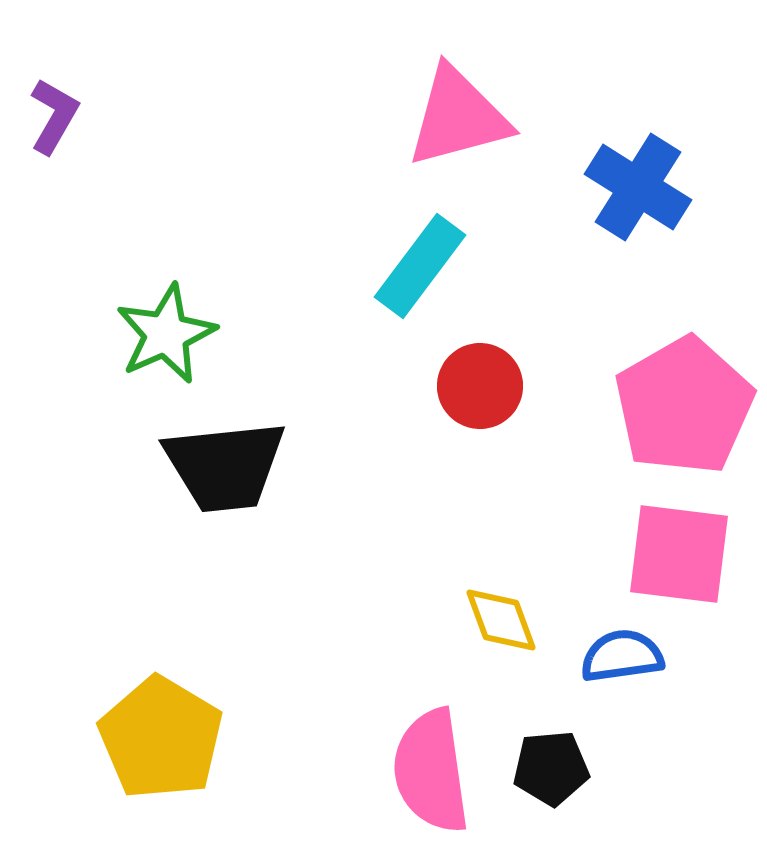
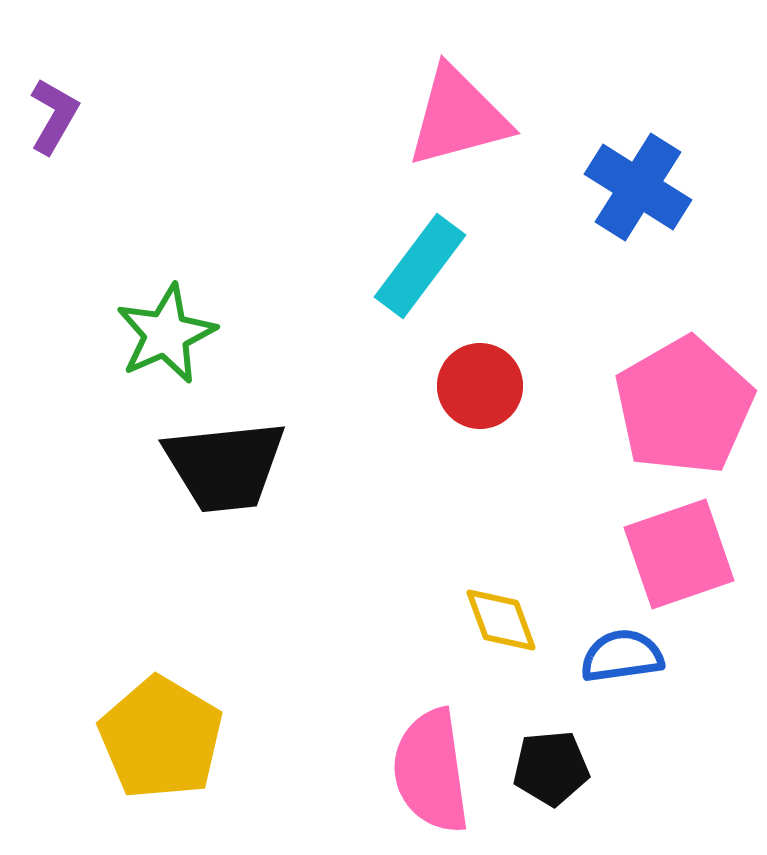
pink square: rotated 26 degrees counterclockwise
